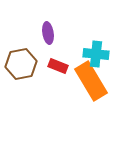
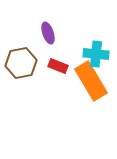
purple ellipse: rotated 10 degrees counterclockwise
brown hexagon: moved 1 px up
